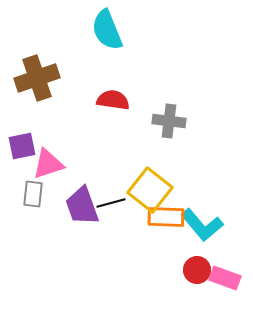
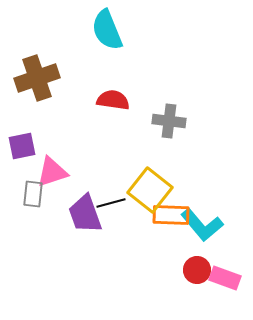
pink triangle: moved 4 px right, 8 px down
purple trapezoid: moved 3 px right, 8 px down
orange rectangle: moved 5 px right, 2 px up
